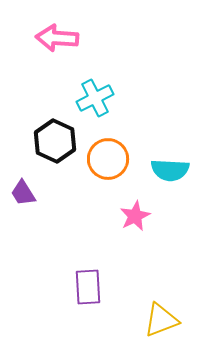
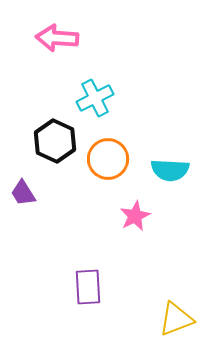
yellow triangle: moved 15 px right, 1 px up
